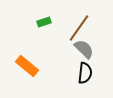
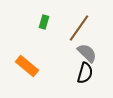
green rectangle: rotated 56 degrees counterclockwise
gray semicircle: moved 3 px right, 4 px down
black semicircle: rotated 10 degrees clockwise
